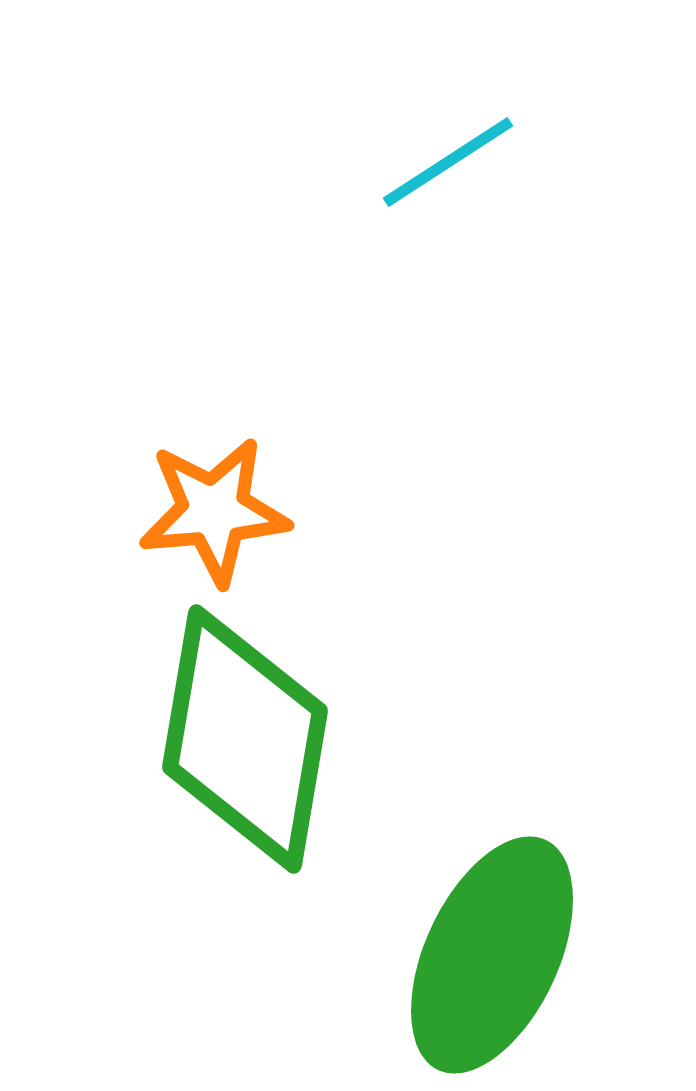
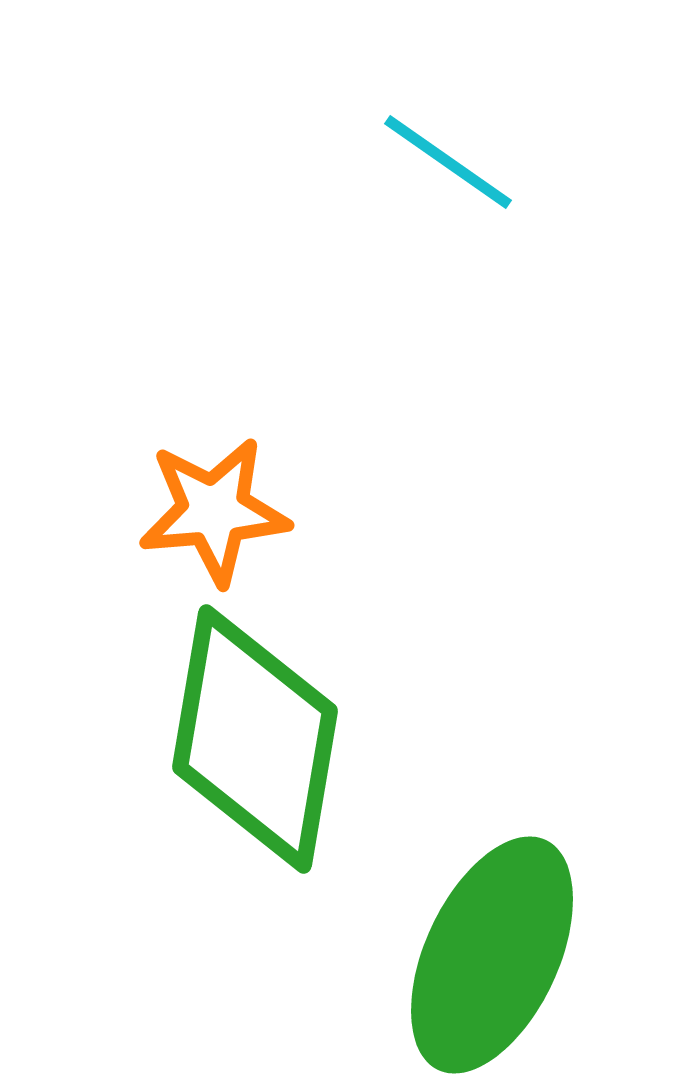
cyan line: rotated 68 degrees clockwise
green diamond: moved 10 px right
